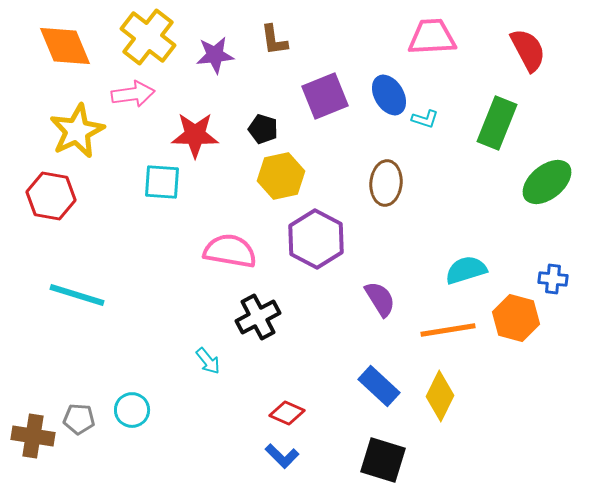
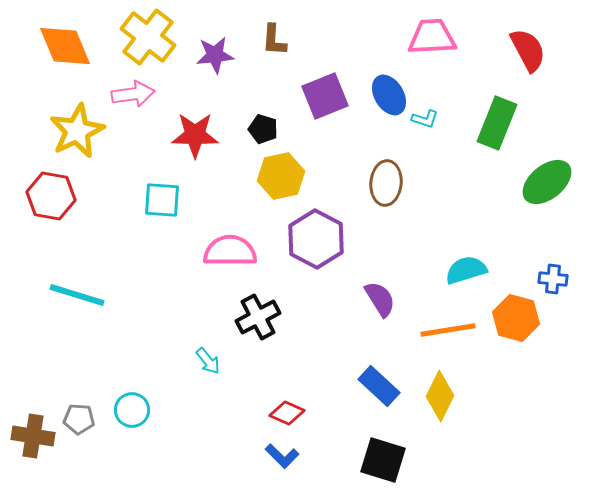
brown L-shape: rotated 12 degrees clockwise
cyan square: moved 18 px down
pink semicircle: rotated 10 degrees counterclockwise
